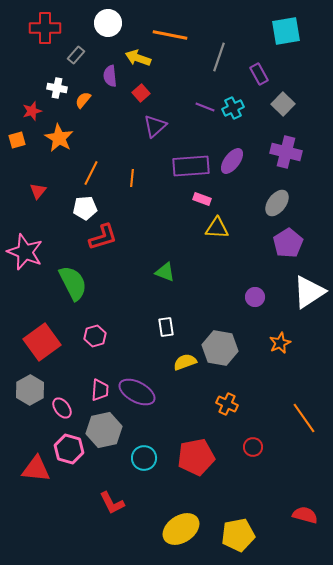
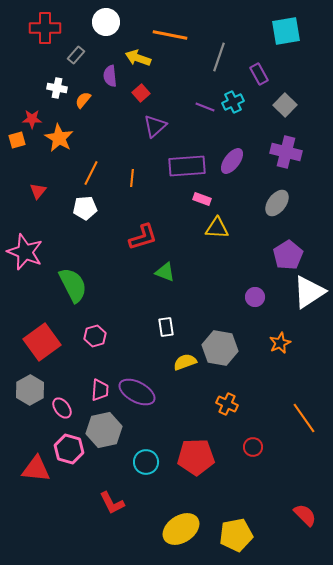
white circle at (108, 23): moved 2 px left, 1 px up
gray square at (283, 104): moved 2 px right, 1 px down
cyan cross at (233, 108): moved 6 px up
red star at (32, 111): moved 8 px down; rotated 18 degrees clockwise
purple rectangle at (191, 166): moved 4 px left
red L-shape at (103, 237): moved 40 px right
purple pentagon at (288, 243): moved 12 px down
green semicircle at (73, 283): moved 2 px down
red pentagon at (196, 457): rotated 9 degrees clockwise
cyan circle at (144, 458): moved 2 px right, 4 px down
red semicircle at (305, 515): rotated 30 degrees clockwise
yellow pentagon at (238, 535): moved 2 px left
